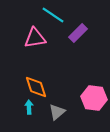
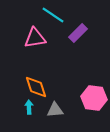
gray triangle: moved 2 px left, 2 px up; rotated 36 degrees clockwise
